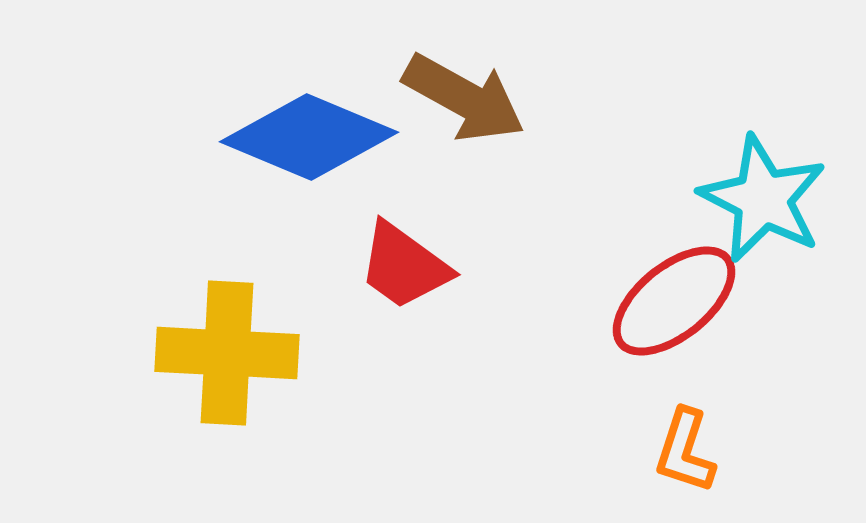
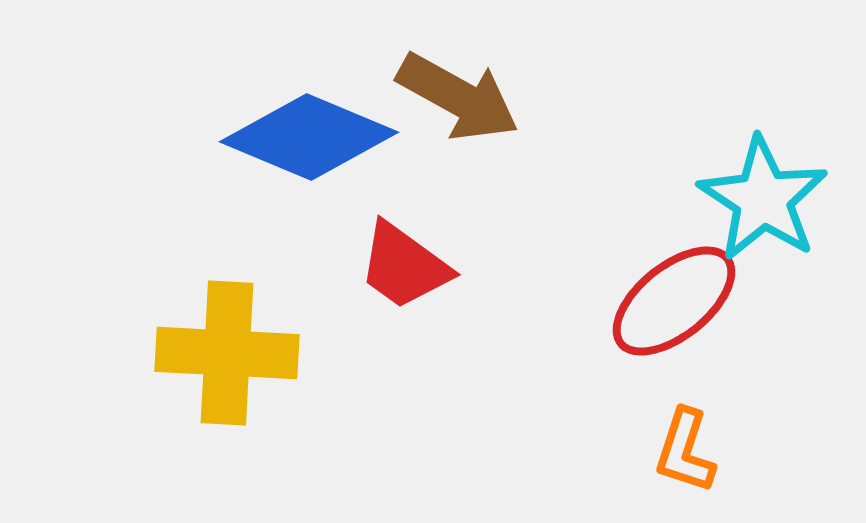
brown arrow: moved 6 px left, 1 px up
cyan star: rotated 6 degrees clockwise
